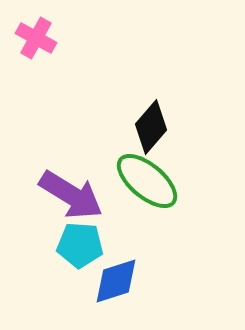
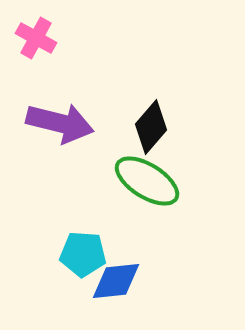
green ellipse: rotated 8 degrees counterclockwise
purple arrow: moved 11 px left, 72 px up; rotated 18 degrees counterclockwise
cyan pentagon: moved 3 px right, 9 px down
blue diamond: rotated 12 degrees clockwise
